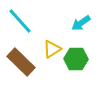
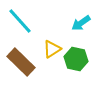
green hexagon: rotated 10 degrees clockwise
